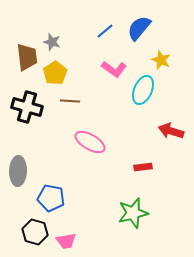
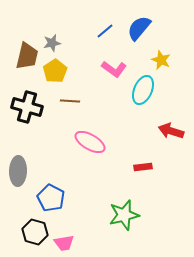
gray star: moved 1 px down; rotated 30 degrees counterclockwise
brown trapezoid: moved 1 px up; rotated 20 degrees clockwise
yellow pentagon: moved 2 px up
blue pentagon: rotated 16 degrees clockwise
green star: moved 9 px left, 2 px down
pink trapezoid: moved 2 px left, 2 px down
